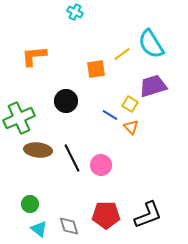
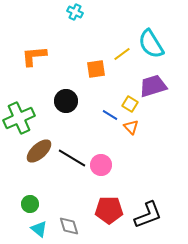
brown ellipse: moved 1 px right, 1 px down; rotated 48 degrees counterclockwise
black line: rotated 32 degrees counterclockwise
red pentagon: moved 3 px right, 5 px up
